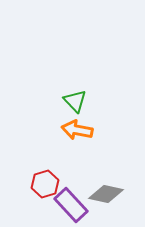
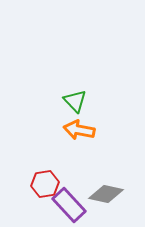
orange arrow: moved 2 px right
red hexagon: rotated 8 degrees clockwise
purple rectangle: moved 2 px left
